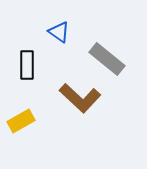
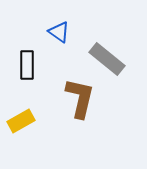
brown L-shape: rotated 120 degrees counterclockwise
